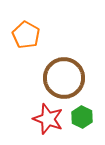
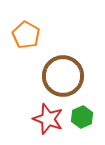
brown circle: moved 1 px left, 2 px up
green hexagon: rotated 10 degrees clockwise
